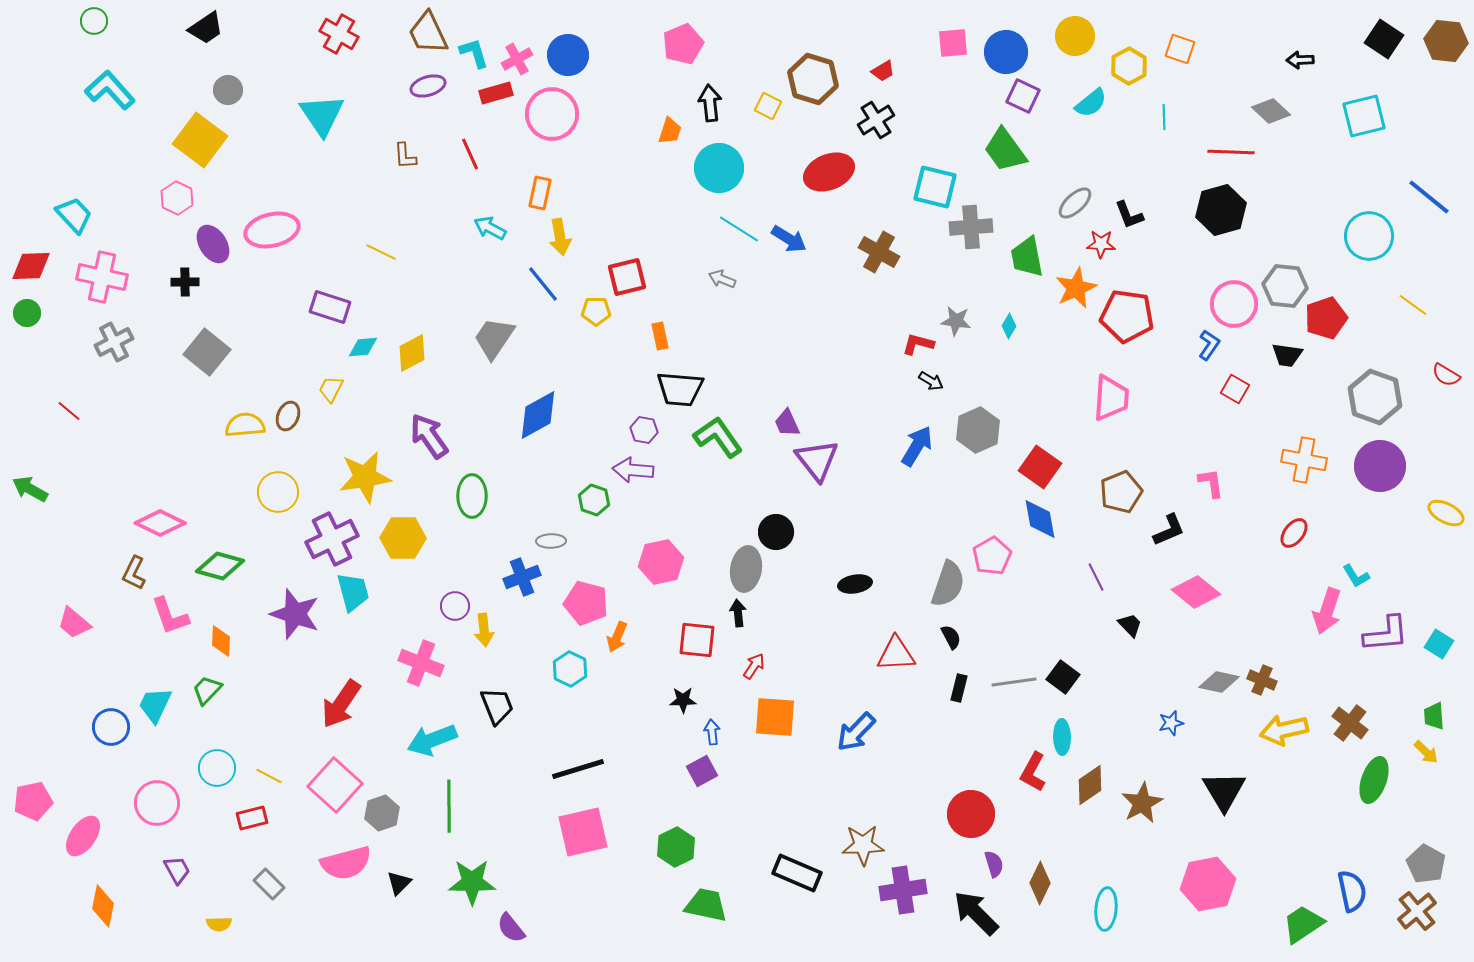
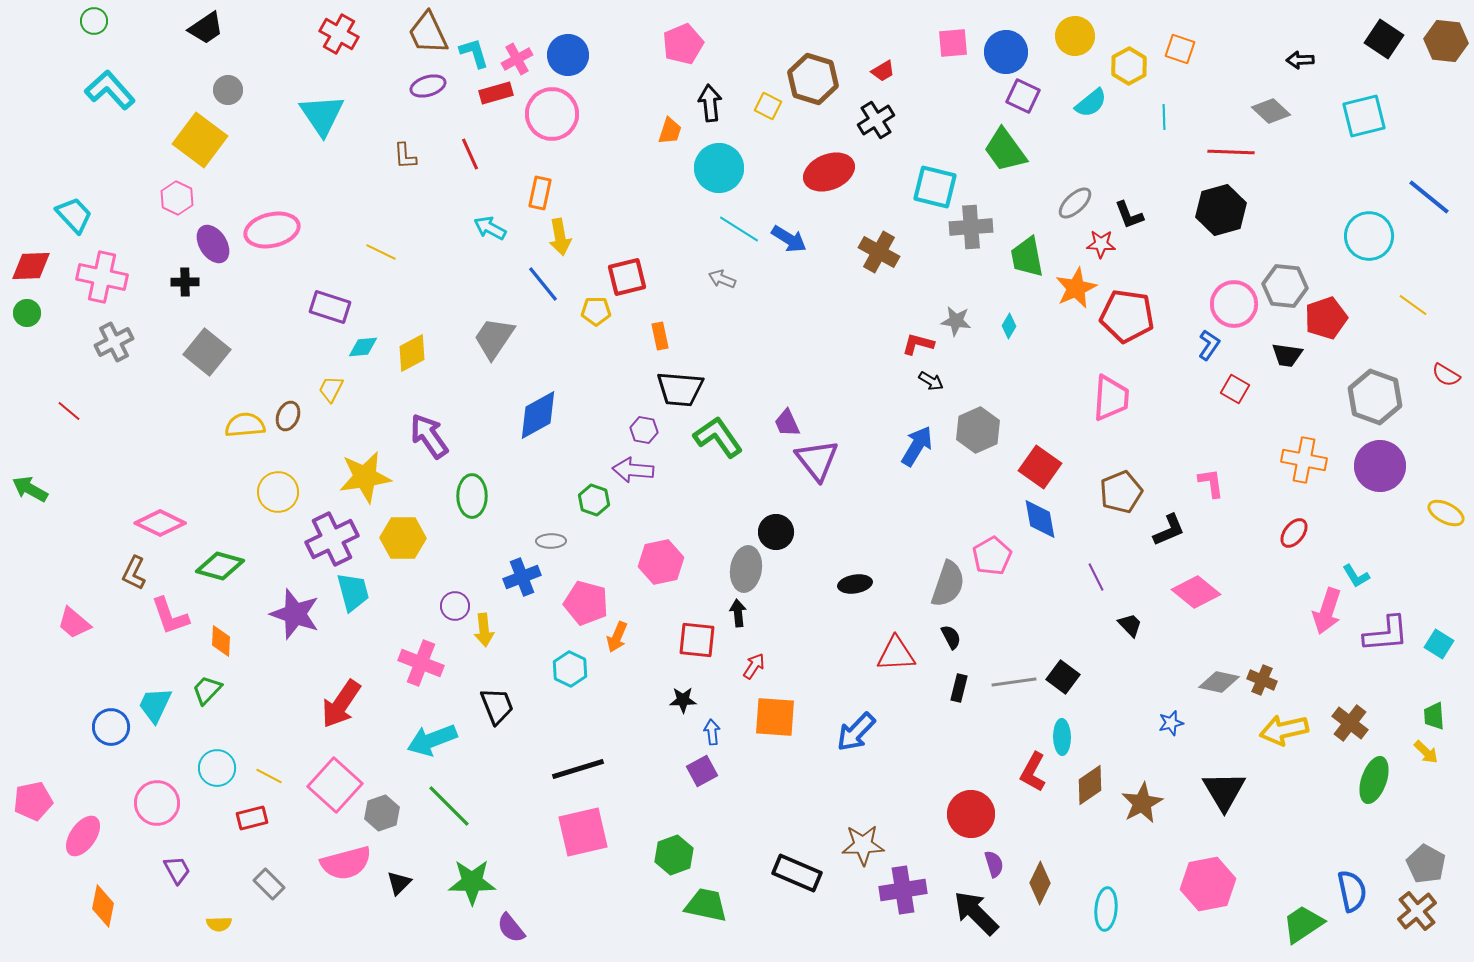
green line at (449, 806): rotated 45 degrees counterclockwise
green hexagon at (676, 847): moved 2 px left, 8 px down; rotated 6 degrees clockwise
